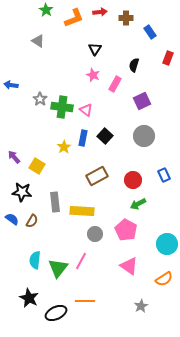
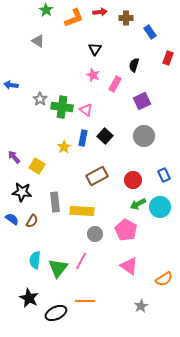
cyan circle at (167, 244): moved 7 px left, 37 px up
